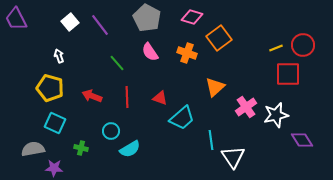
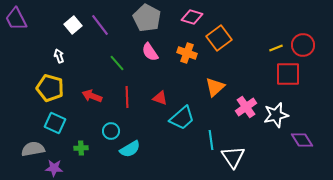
white square: moved 3 px right, 3 px down
green cross: rotated 16 degrees counterclockwise
